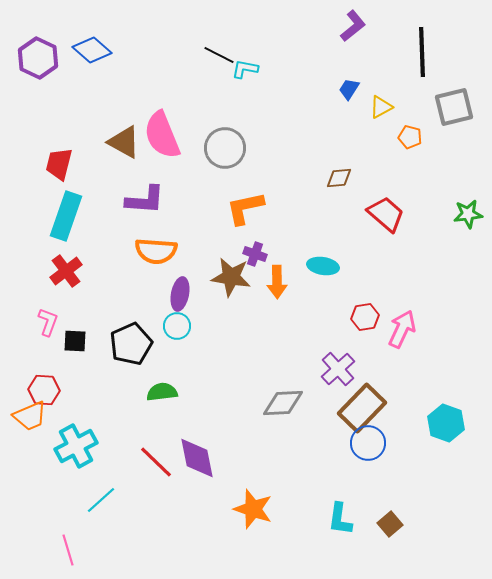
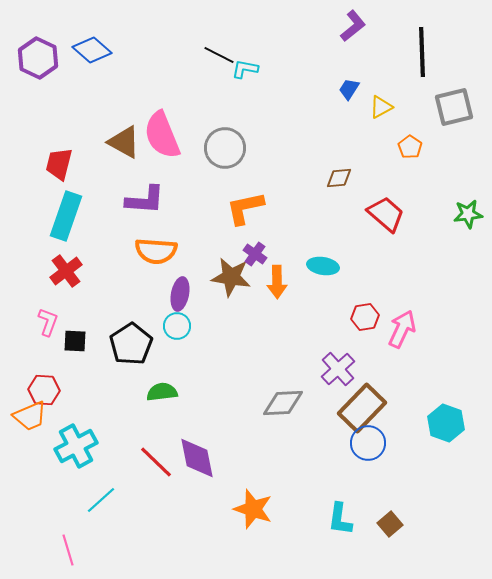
orange pentagon at (410, 137): moved 10 px down; rotated 20 degrees clockwise
purple cross at (255, 254): rotated 15 degrees clockwise
black pentagon at (131, 344): rotated 9 degrees counterclockwise
